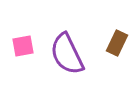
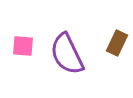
pink square: rotated 15 degrees clockwise
